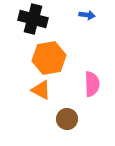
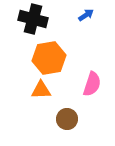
blue arrow: moved 1 px left; rotated 42 degrees counterclockwise
pink semicircle: rotated 20 degrees clockwise
orange triangle: rotated 30 degrees counterclockwise
